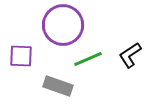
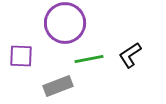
purple circle: moved 2 px right, 2 px up
green line: moved 1 px right; rotated 12 degrees clockwise
gray rectangle: rotated 40 degrees counterclockwise
